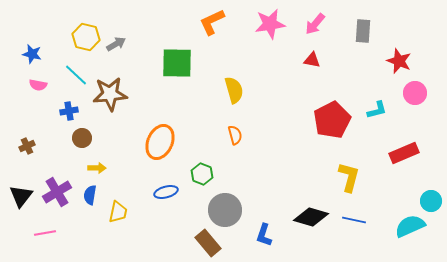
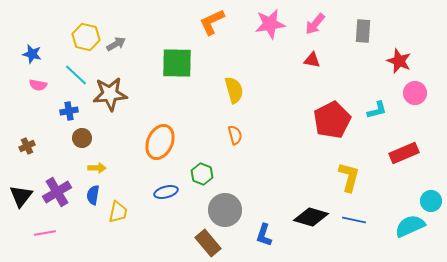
blue semicircle: moved 3 px right
